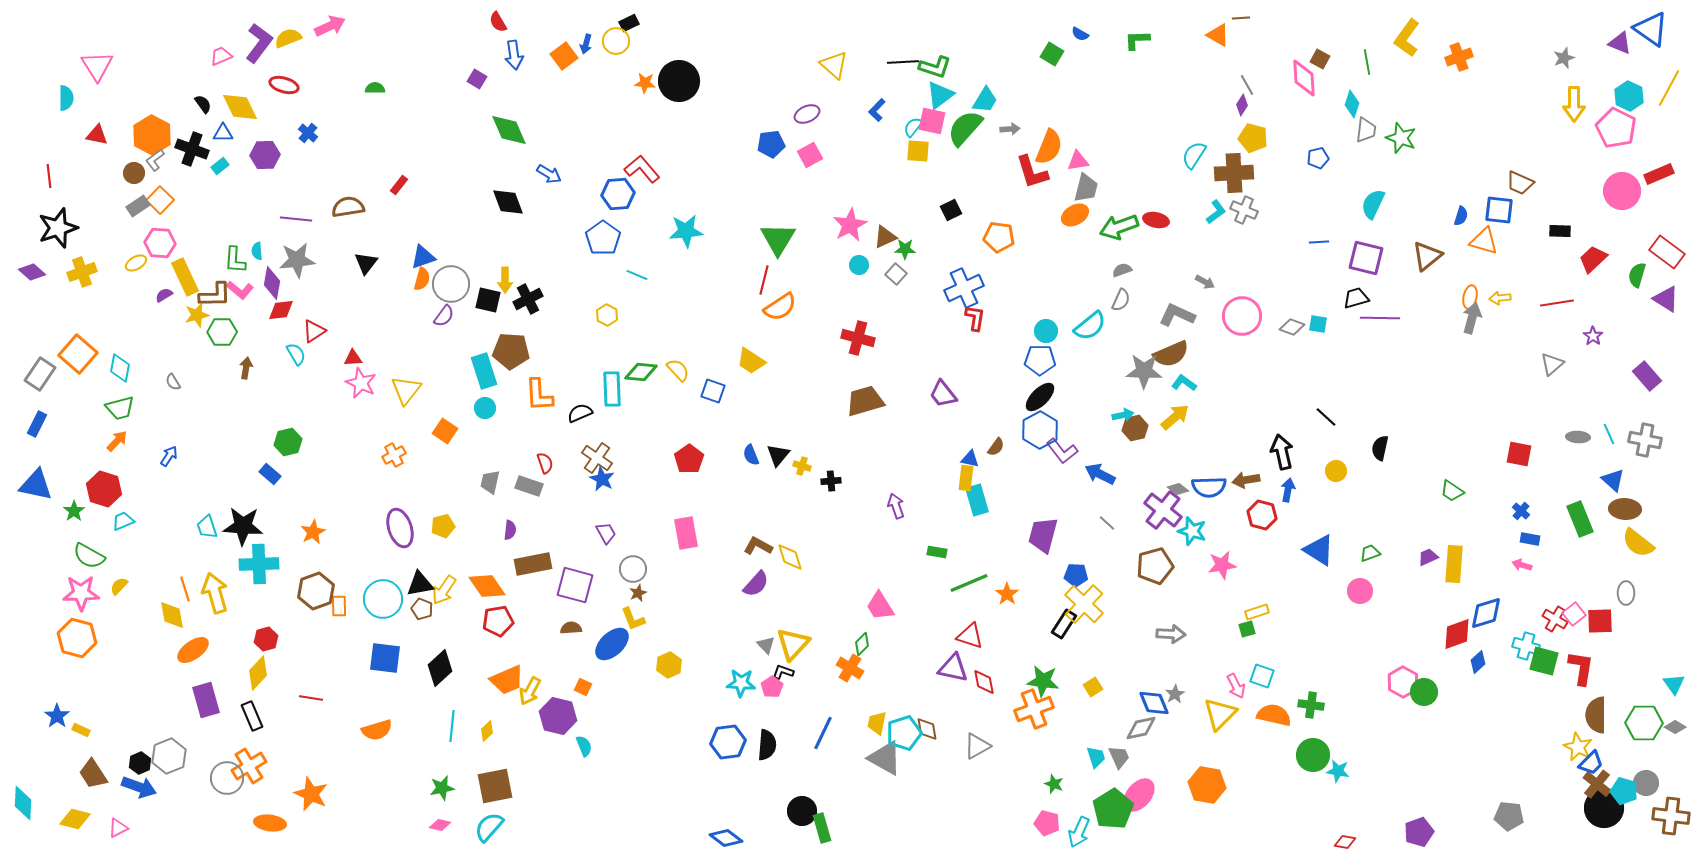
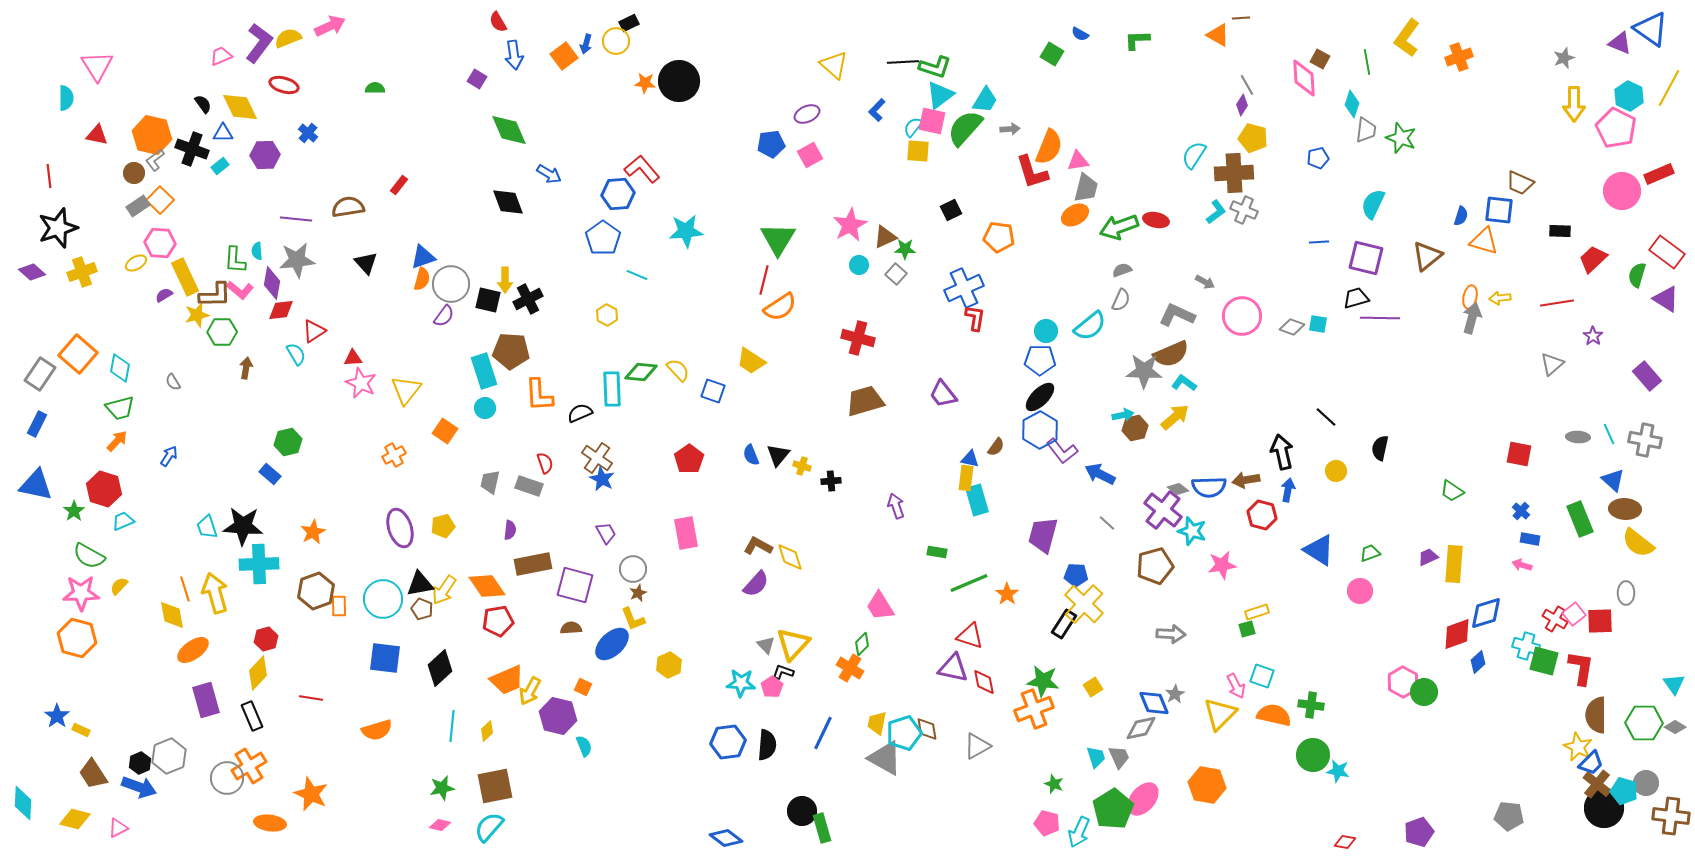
orange hexagon at (152, 135): rotated 15 degrees counterclockwise
black triangle at (366, 263): rotated 20 degrees counterclockwise
pink ellipse at (1139, 795): moved 4 px right, 4 px down
